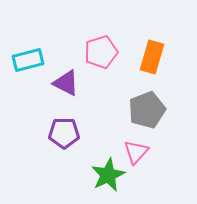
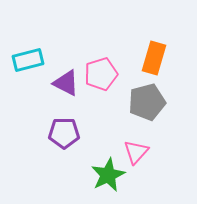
pink pentagon: moved 22 px down
orange rectangle: moved 2 px right, 1 px down
gray pentagon: moved 8 px up; rotated 6 degrees clockwise
